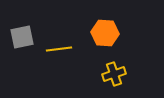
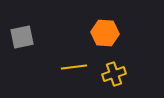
yellow line: moved 15 px right, 18 px down
